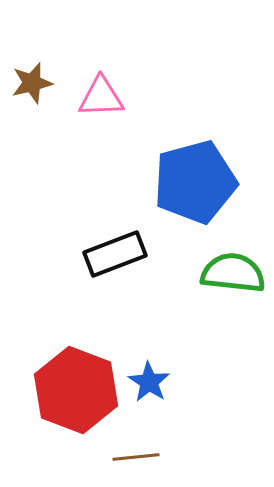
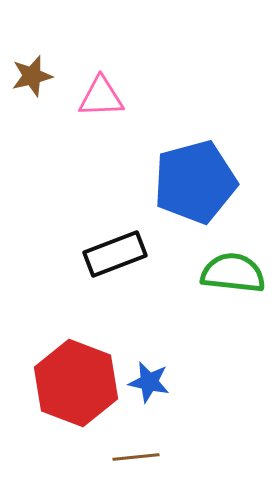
brown star: moved 7 px up
blue star: rotated 21 degrees counterclockwise
red hexagon: moved 7 px up
